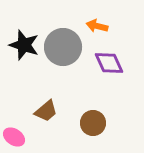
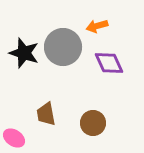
orange arrow: rotated 30 degrees counterclockwise
black star: moved 8 px down
brown trapezoid: moved 3 px down; rotated 120 degrees clockwise
pink ellipse: moved 1 px down
